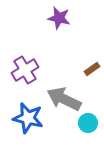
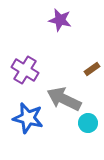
purple star: moved 1 px right, 2 px down
purple cross: rotated 28 degrees counterclockwise
